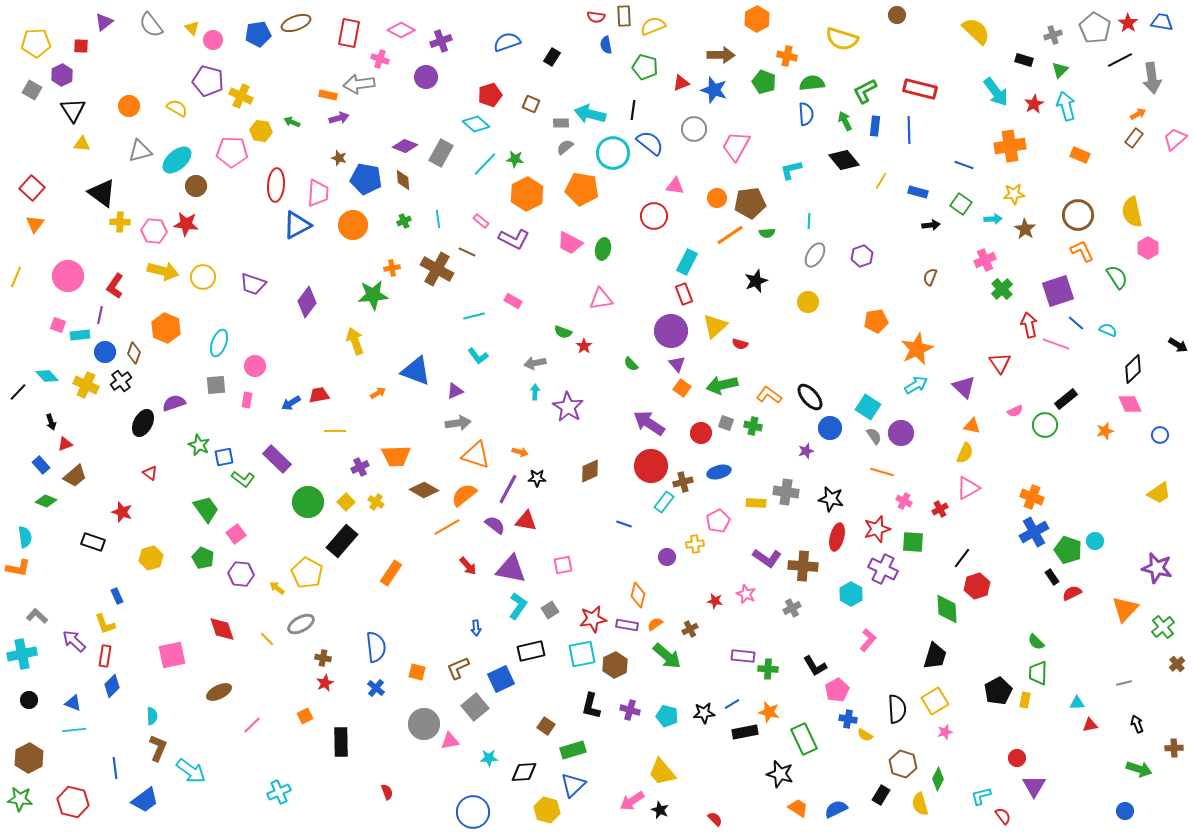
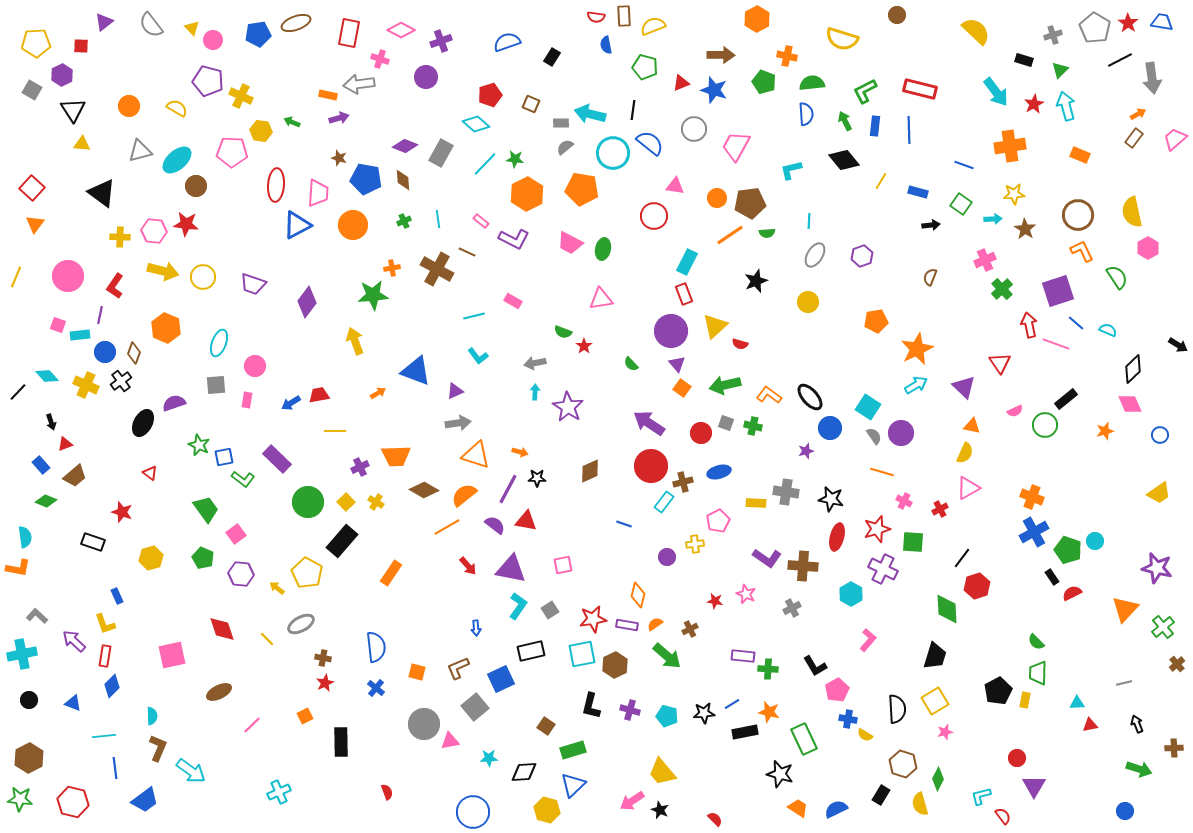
yellow cross at (120, 222): moved 15 px down
green arrow at (722, 385): moved 3 px right
cyan line at (74, 730): moved 30 px right, 6 px down
